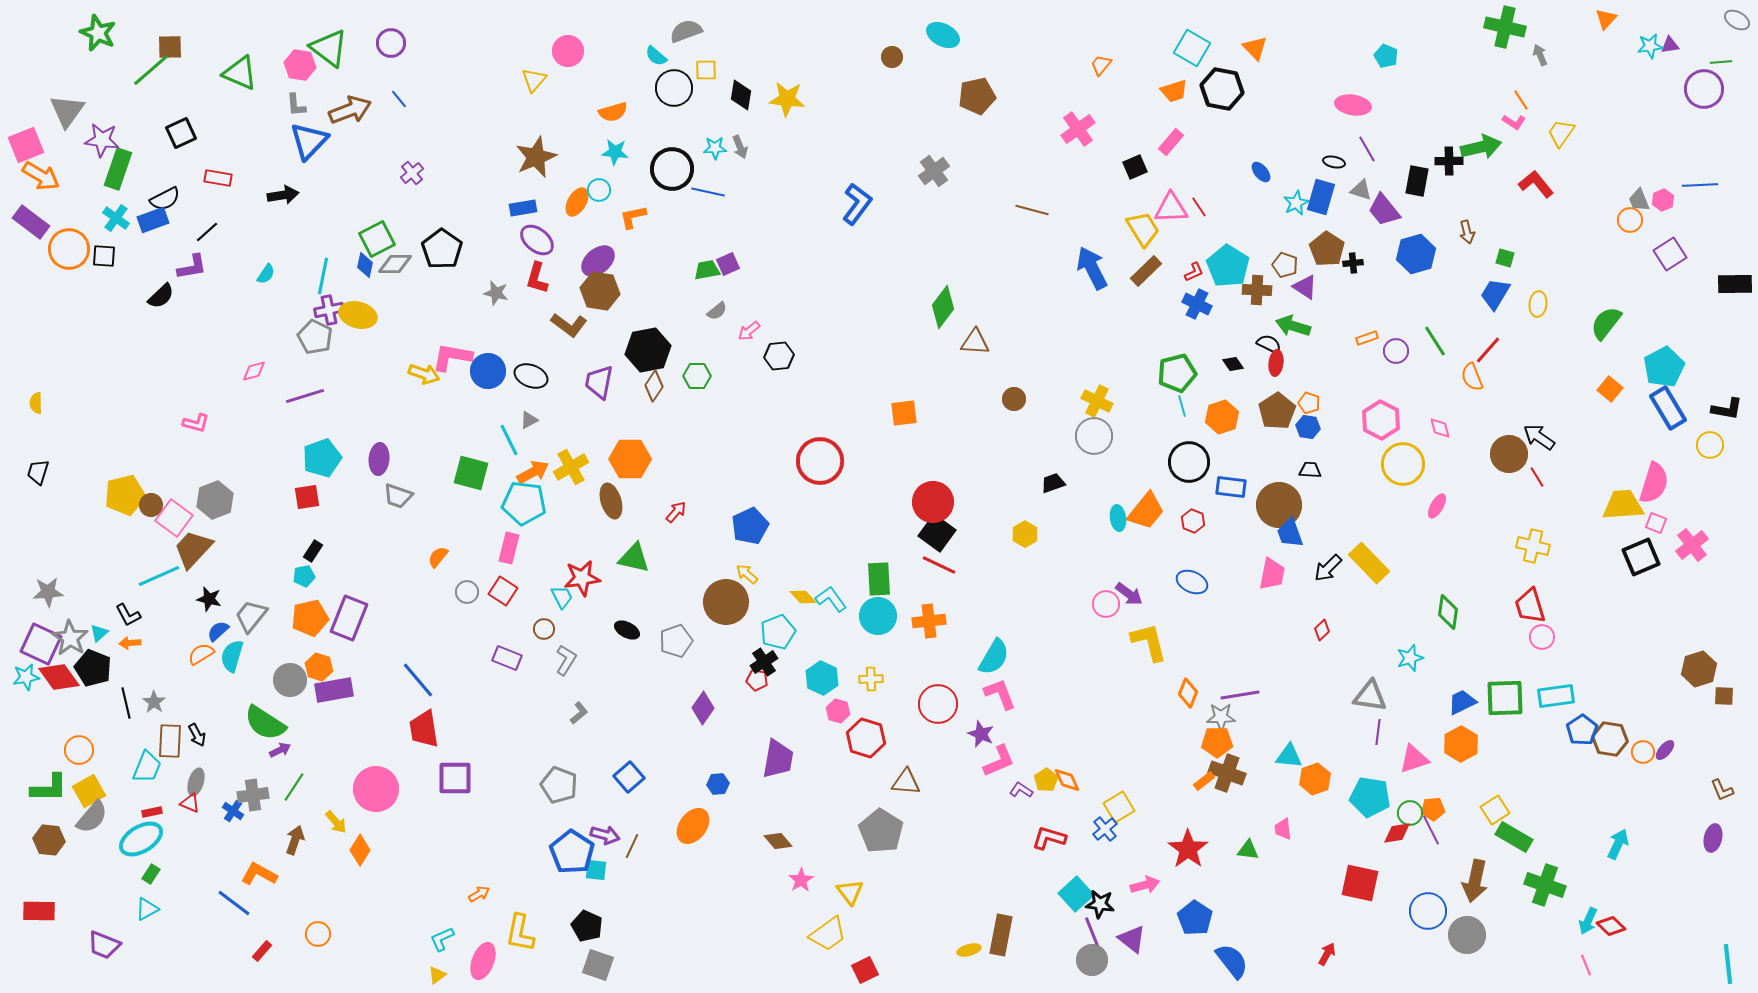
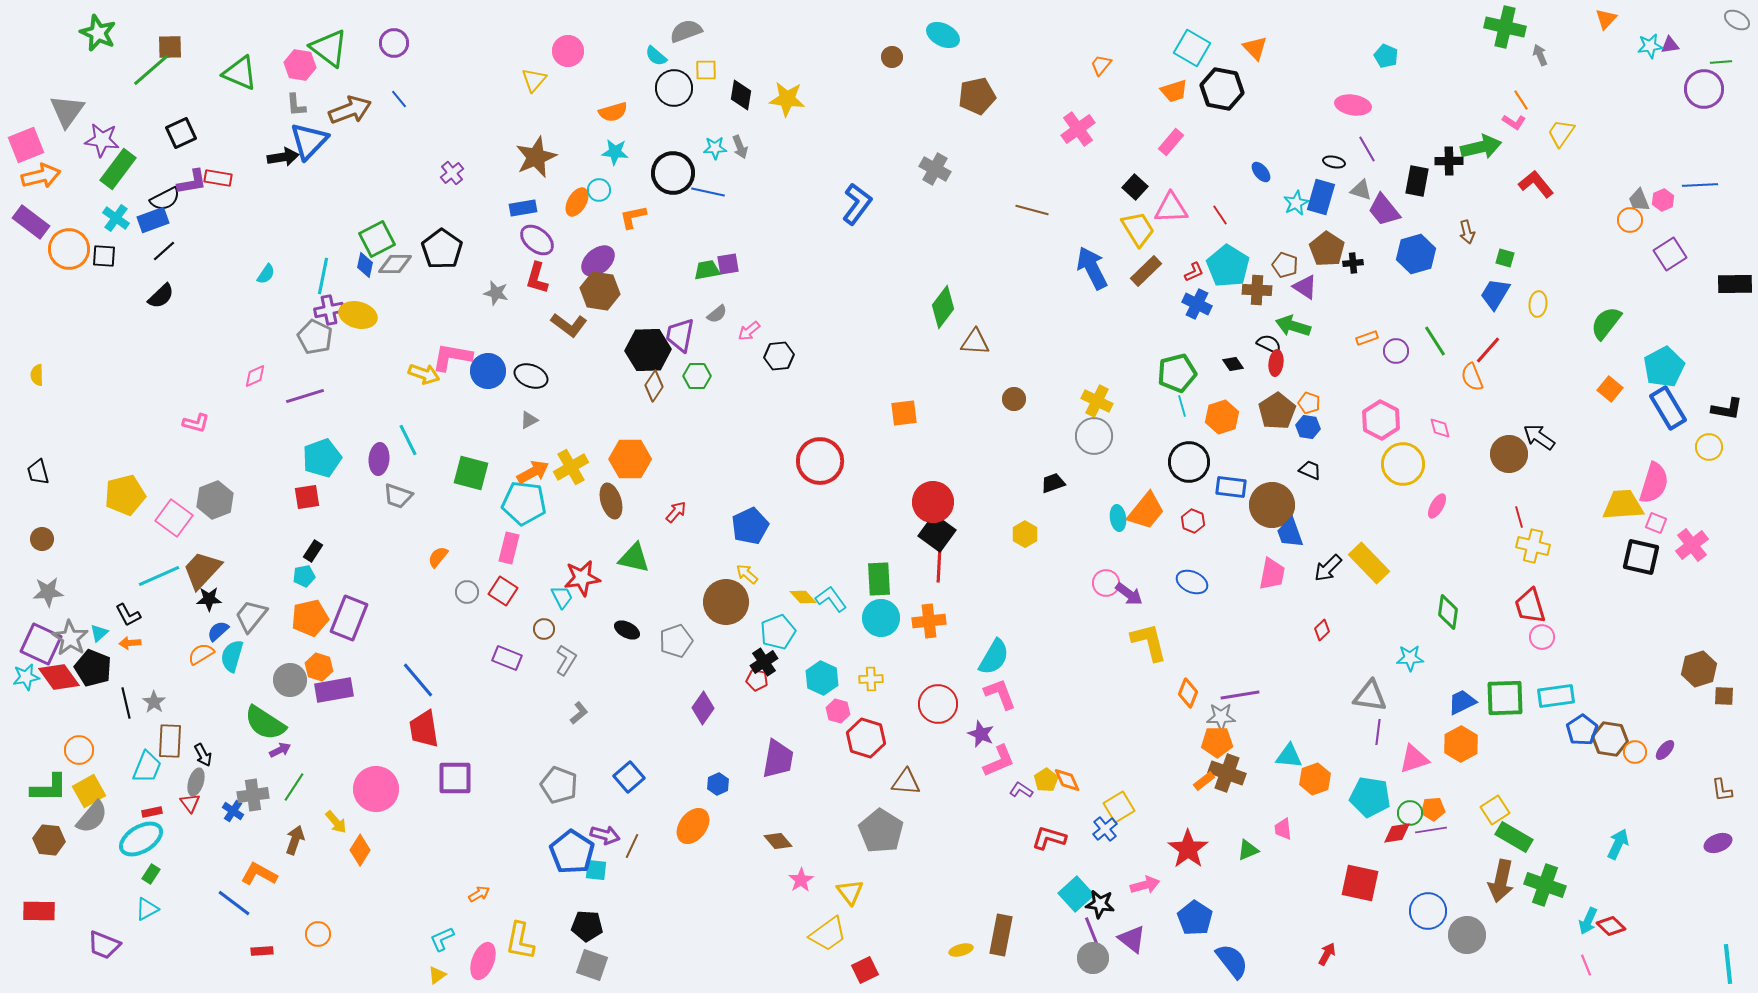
purple circle at (391, 43): moved 3 px right
black square at (1135, 167): moved 20 px down; rotated 25 degrees counterclockwise
green rectangle at (118, 169): rotated 18 degrees clockwise
black circle at (672, 169): moved 1 px right, 4 px down
gray cross at (934, 171): moved 1 px right, 2 px up; rotated 24 degrees counterclockwise
purple cross at (412, 173): moved 40 px right
orange arrow at (41, 176): rotated 45 degrees counterclockwise
black arrow at (283, 195): moved 38 px up
red line at (1199, 207): moved 21 px right, 8 px down
yellow trapezoid at (1143, 229): moved 5 px left
black line at (207, 232): moved 43 px left, 19 px down
purple square at (728, 264): rotated 15 degrees clockwise
purple L-shape at (192, 267): moved 85 px up
gray semicircle at (717, 311): moved 3 px down
black hexagon at (648, 350): rotated 9 degrees clockwise
pink diamond at (254, 371): moved 1 px right, 5 px down; rotated 10 degrees counterclockwise
purple trapezoid at (599, 382): moved 81 px right, 47 px up
yellow semicircle at (36, 403): moved 1 px right, 28 px up
cyan line at (509, 440): moved 101 px left
yellow circle at (1710, 445): moved 1 px left, 2 px down
black trapezoid at (1310, 470): rotated 20 degrees clockwise
black trapezoid at (38, 472): rotated 32 degrees counterclockwise
red line at (1537, 477): moved 18 px left, 40 px down; rotated 15 degrees clockwise
brown circle at (151, 505): moved 109 px left, 34 px down
brown circle at (1279, 505): moved 7 px left
brown trapezoid at (193, 549): moved 9 px right, 21 px down
black square at (1641, 557): rotated 36 degrees clockwise
red line at (939, 565): rotated 68 degrees clockwise
black star at (209, 599): rotated 15 degrees counterclockwise
pink circle at (1106, 604): moved 21 px up
cyan circle at (878, 616): moved 3 px right, 2 px down
cyan star at (1410, 658): rotated 16 degrees clockwise
black arrow at (197, 735): moved 6 px right, 20 px down
orange circle at (1643, 752): moved 8 px left
blue hexagon at (718, 784): rotated 20 degrees counterclockwise
brown L-shape at (1722, 790): rotated 15 degrees clockwise
red triangle at (190, 803): rotated 30 degrees clockwise
purple line at (1431, 830): rotated 72 degrees counterclockwise
purple ellipse at (1713, 838): moved 5 px right, 5 px down; rotated 56 degrees clockwise
green triangle at (1248, 850): rotated 30 degrees counterclockwise
brown arrow at (1475, 881): moved 26 px right
black pentagon at (587, 926): rotated 20 degrees counterclockwise
yellow L-shape at (520, 933): moved 8 px down
yellow ellipse at (969, 950): moved 8 px left
red rectangle at (262, 951): rotated 45 degrees clockwise
gray circle at (1092, 960): moved 1 px right, 2 px up
gray square at (598, 965): moved 6 px left
